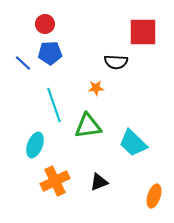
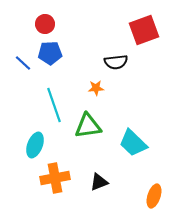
red square: moved 1 px right, 2 px up; rotated 20 degrees counterclockwise
black semicircle: rotated 10 degrees counterclockwise
orange cross: moved 3 px up; rotated 16 degrees clockwise
